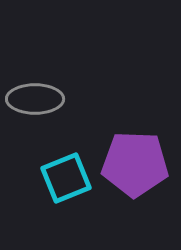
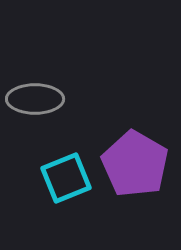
purple pentagon: rotated 28 degrees clockwise
